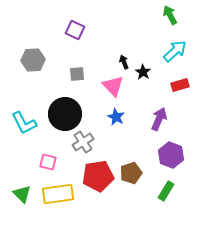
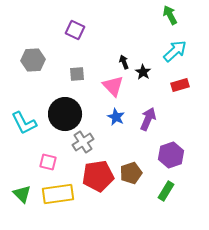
purple arrow: moved 11 px left
purple hexagon: rotated 20 degrees clockwise
